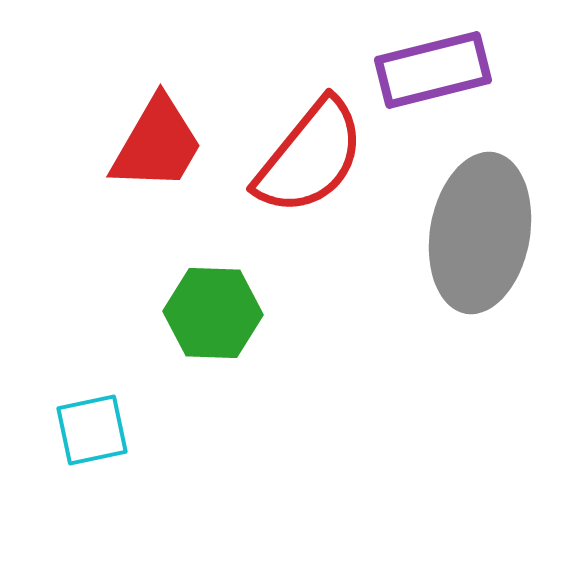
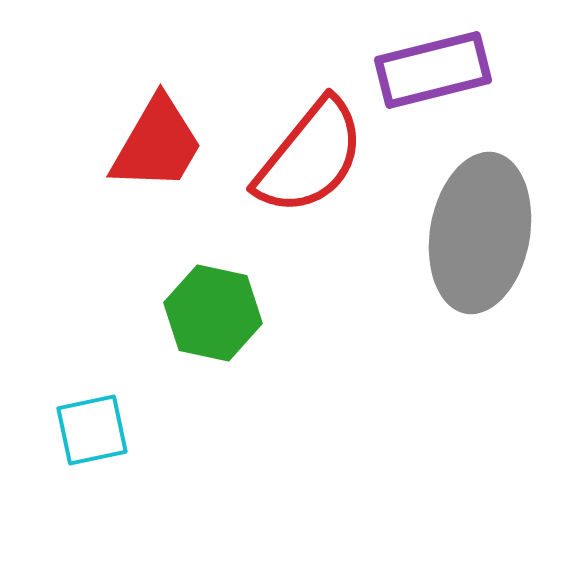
green hexagon: rotated 10 degrees clockwise
